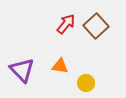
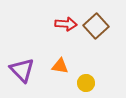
red arrow: rotated 55 degrees clockwise
